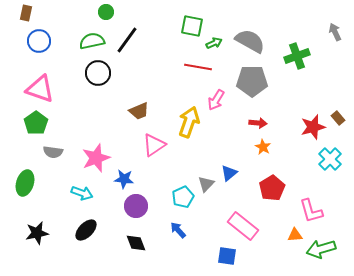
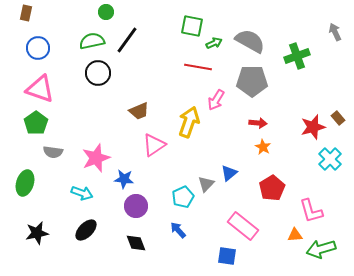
blue circle at (39, 41): moved 1 px left, 7 px down
